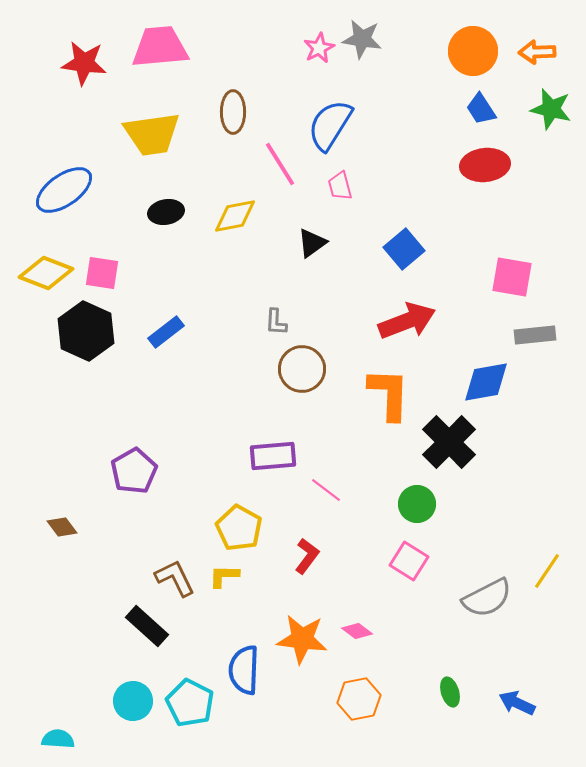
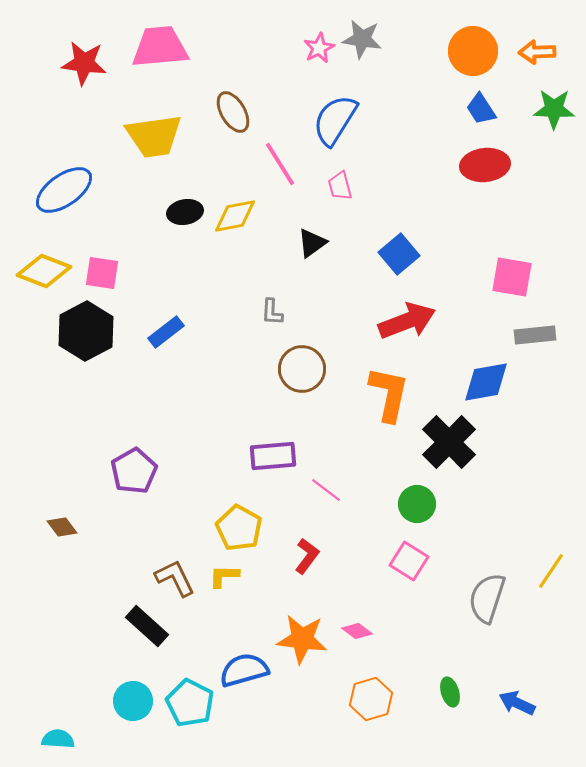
green star at (551, 109): moved 3 px right; rotated 12 degrees counterclockwise
brown ellipse at (233, 112): rotated 30 degrees counterclockwise
blue semicircle at (330, 125): moved 5 px right, 5 px up
yellow trapezoid at (152, 134): moved 2 px right, 2 px down
black ellipse at (166, 212): moved 19 px right
blue square at (404, 249): moved 5 px left, 5 px down
yellow diamond at (46, 273): moved 2 px left, 2 px up
gray L-shape at (276, 322): moved 4 px left, 10 px up
black hexagon at (86, 331): rotated 8 degrees clockwise
orange L-shape at (389, 394): rotated 10 degrees clockwise
yellow line at (547, 571): moved 4 px right
gray semicircle at (487, 598): rotated 135 degrees clockwise
blue semicircle at (244, 670): rotated 72 degrees clockwise
orange hexagon at (359, 699): moved 12 px right; rotated 6 degrees counterclockwise
